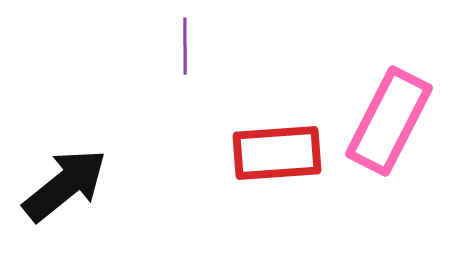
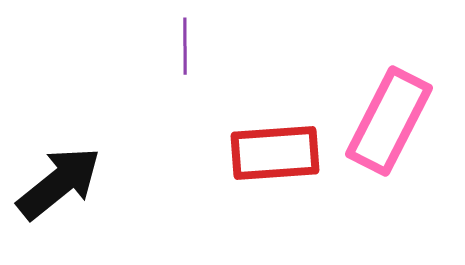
red rectangle: moved 2 px left
black arrow: moved 6 px left, 2 px up
